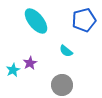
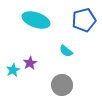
cyan ellipse: moved 1 px up; rotated 32 degrees counterclockwise
